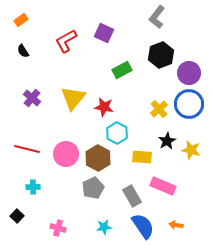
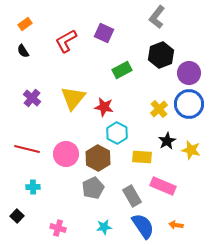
orange rectangle: moved 4 px right, 4 px down
